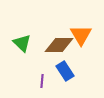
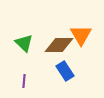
green triangle: moved 2 px right
purple line: moved 18 px left
